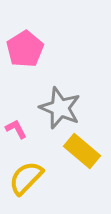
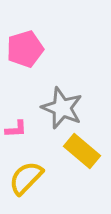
pink pentagon: rotated 15 degrees clockwise
gray star: moved 2 px right
pink L-shape: rotated 115 degrees clockwise
